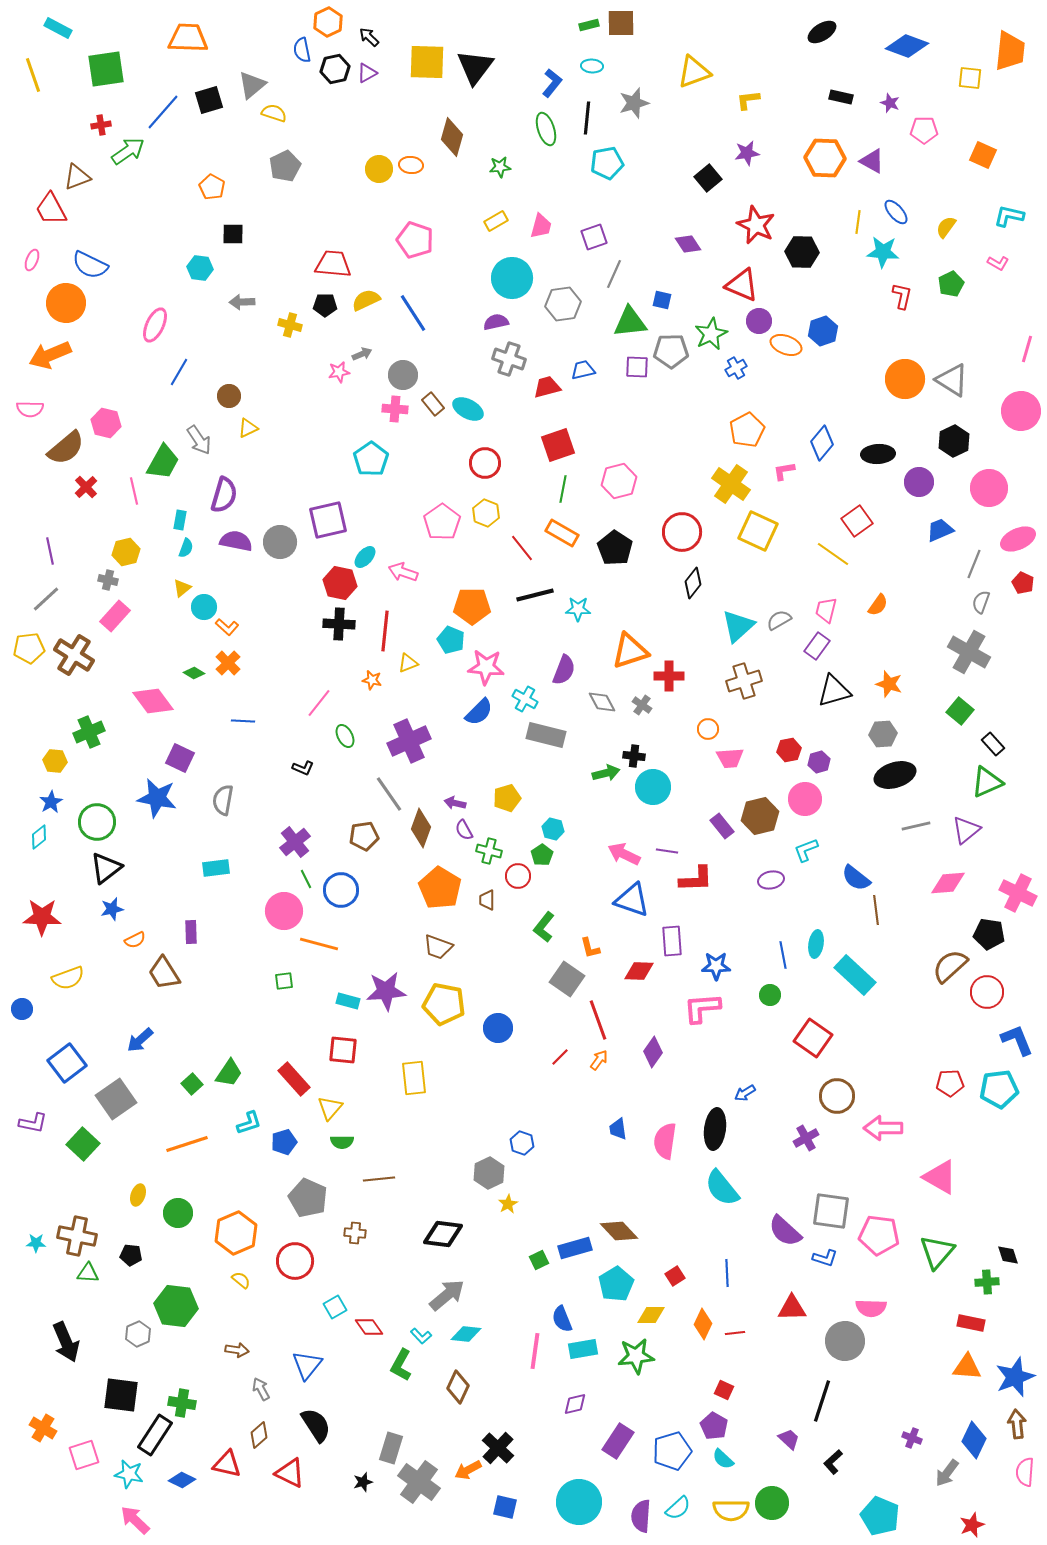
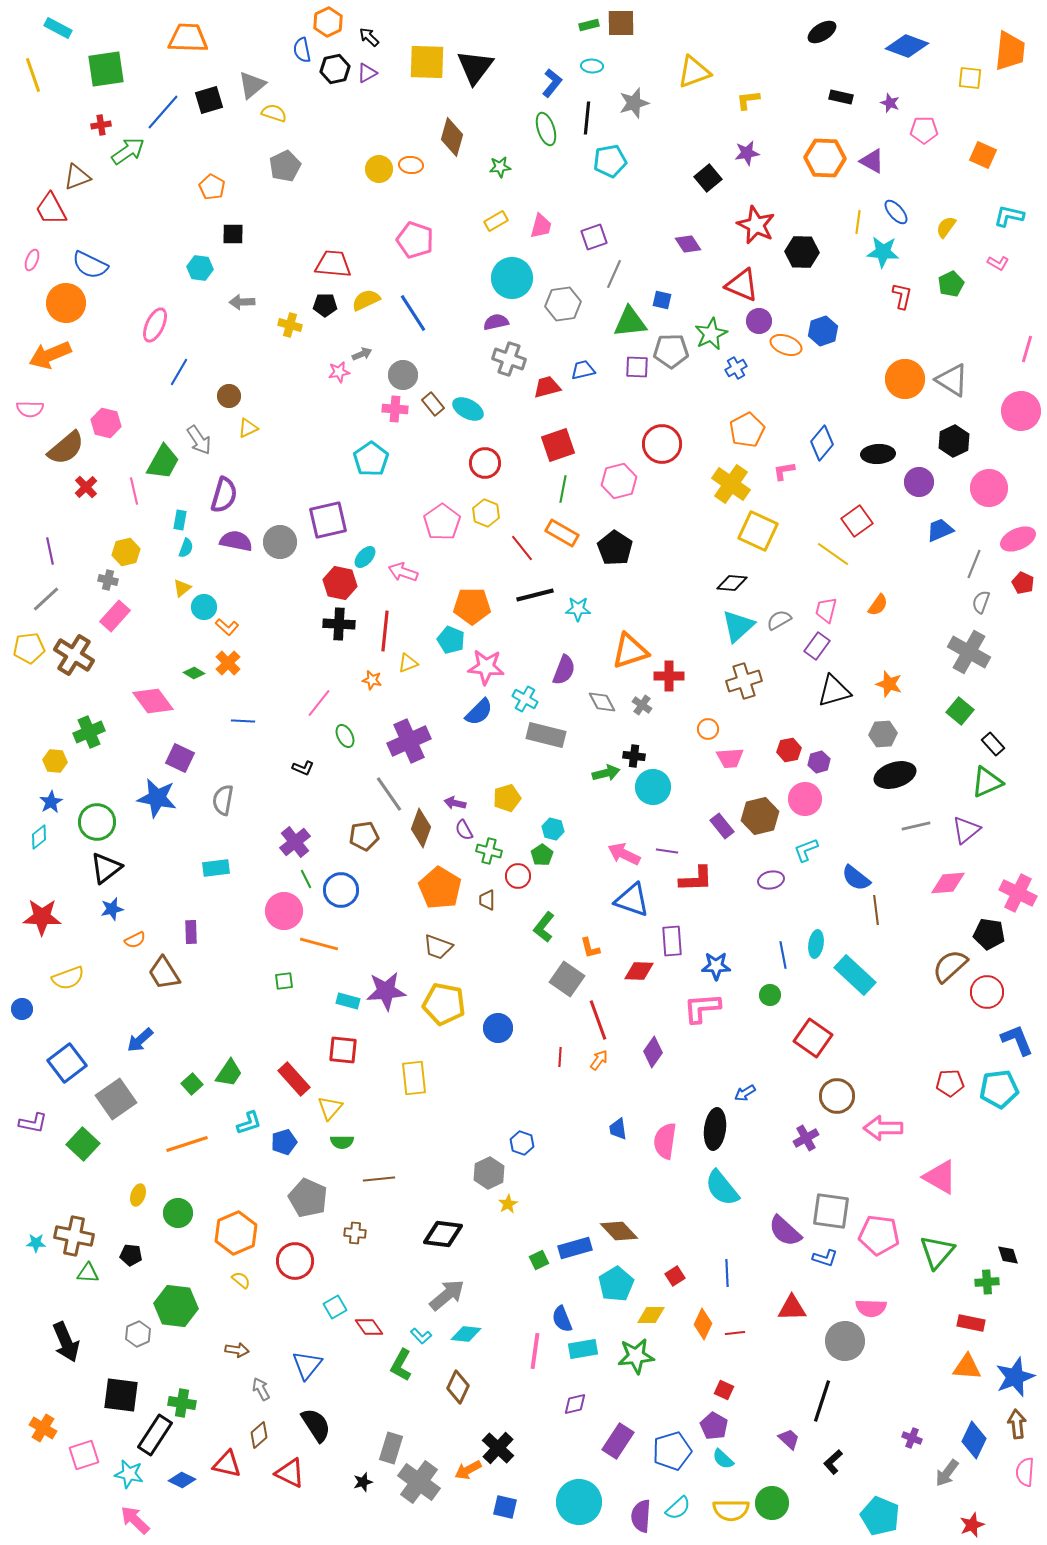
cyan pentagon at (607, 163): moved 3 px right, 2 px up
red circle at (682, 532): moved 20 px left, 88 px up
black diamond at (693, 583): moved 39 px right; rotated 56 degrees clockwise
red line at (560, 1057): rotated 42 degrees counterclockwise
brown cross at (77, 1236): moved 3 px left
